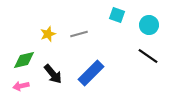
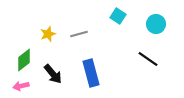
cyan square: moved 1 px right, 1 px down; rotated 14 degrees clockwise
cyan circle: moved 7 px right, 1 px up
black line: moved 3 px down
green diamond: rotated 25 degrees counterclockwise
blue rectangle: rotated 60 degrees counterclockwise
